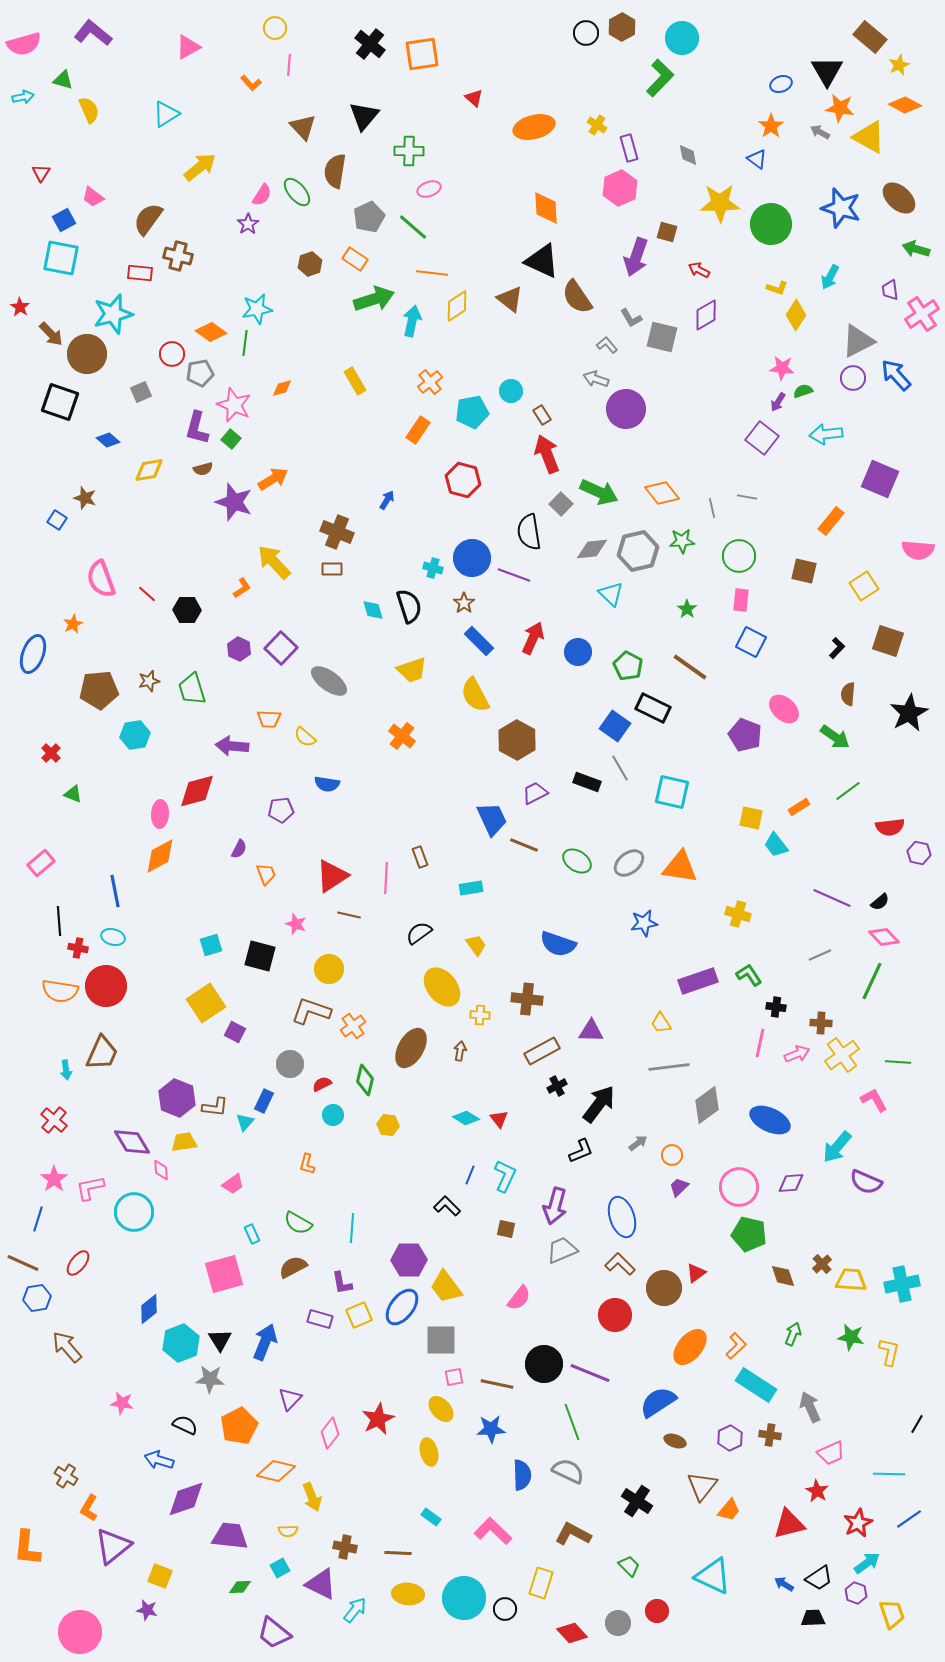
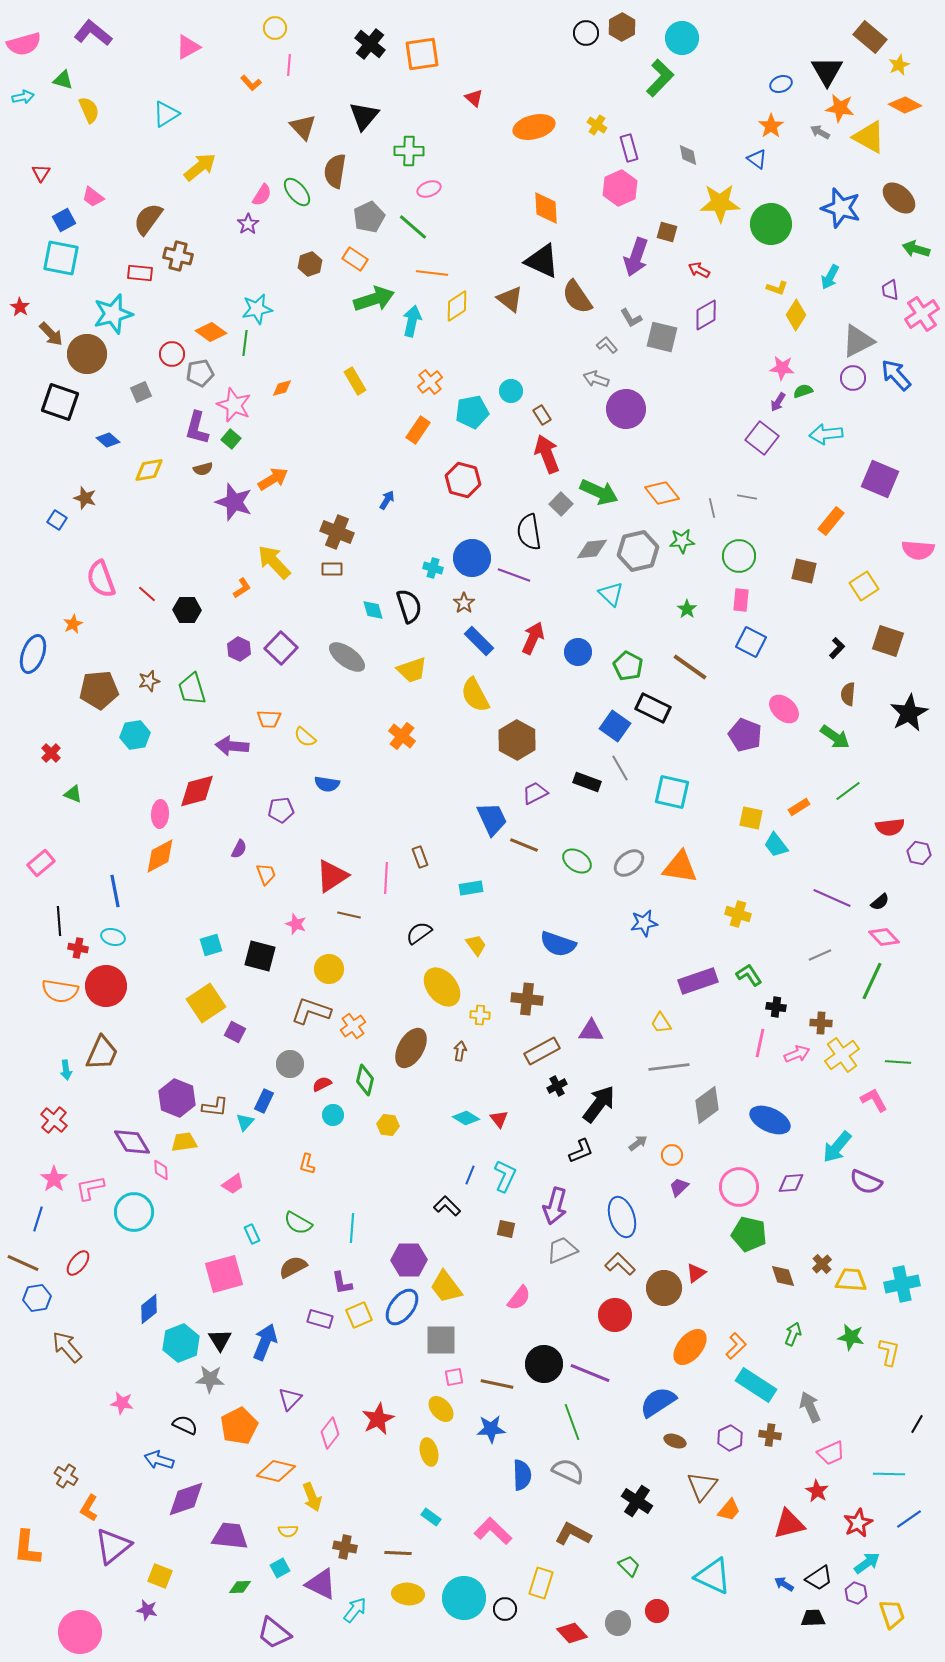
gray ellipse at (329, 681): moved 18 px right, 24 px up
